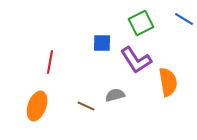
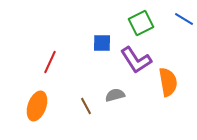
red line: rotated 15 degrees clockwise
brown line: rotated 36 degrees clockwise
